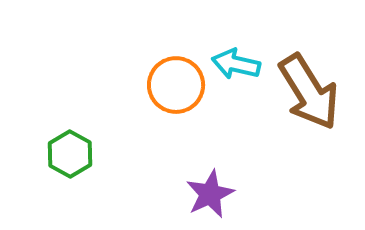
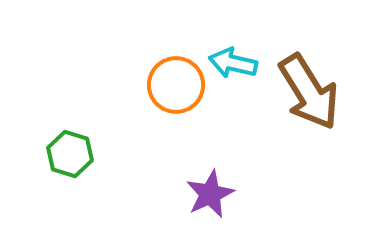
cyan arrow: moved 3 px left, 1 px up
green hexagon: rotated 12 degrees counterclockwise
